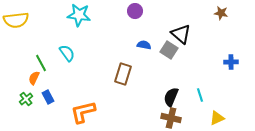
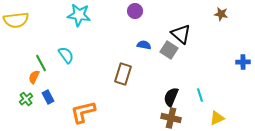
brown star: moved 1 px down
cyan semicircle: moved 1 px left, 2 px down
blue cross: moved 12 px right
orange semicircle: moved 1 px up
